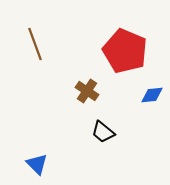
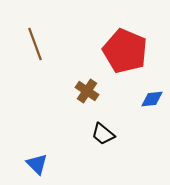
blue diamond: moved 4 px down
black trapezoid: moved 2 px down
